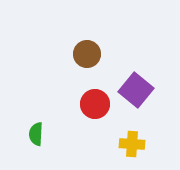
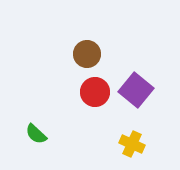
red circle: moved 12 px up
green semicircle: rotated 50 degrees counterclockwise
yellow cross: rotated 20 degrees clockwise
